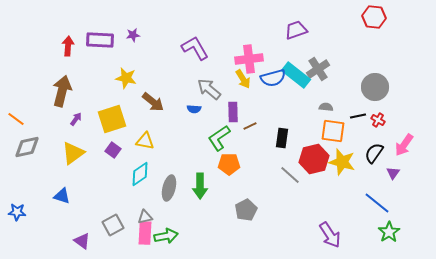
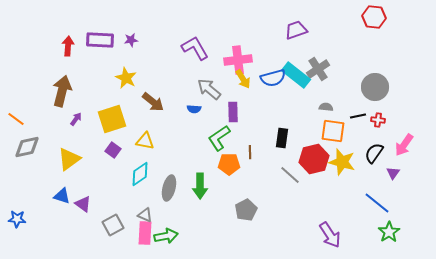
purple star at (133, 35): moved 2 px left, 5 px down
pink cross at (249, 59): moved 11 px left, 1 px down
yellow star at (126, 78): rotated 15 degrees clockwise
red cross at (378, 120): rotated 24 degrees counterclockwise
brown line at (250, 126): moved 26 px down; rotated 64 degrees counterclockwise
yellow triangle at (73, 153): moved 4 px left, 6 px down
blue star at (17, 212): moved 7 px down
gray triangle at (145, 217): moved 2 px up; rotated 35 degrees clockwise
purple triangle at (82, 241): moved 1 px right, 37 px up
